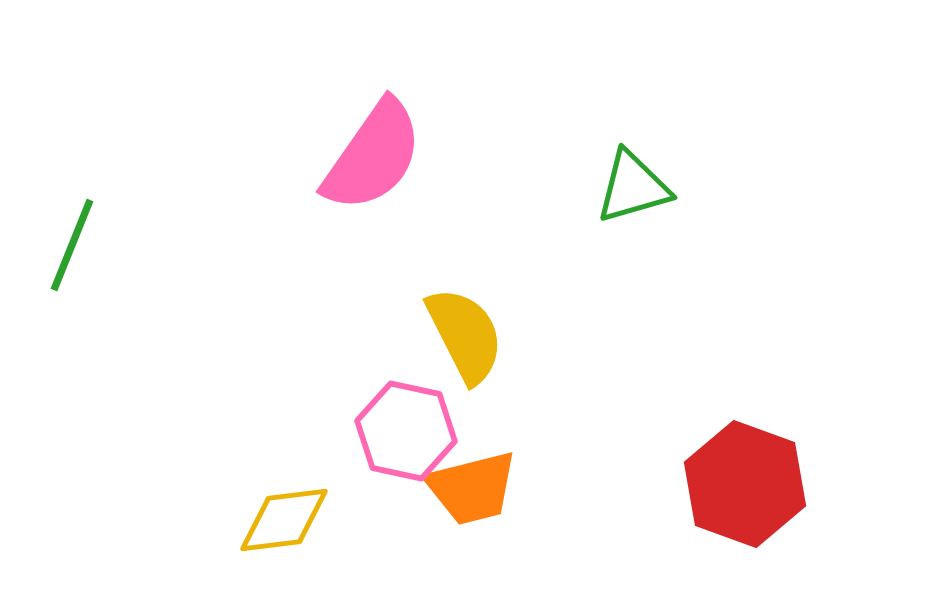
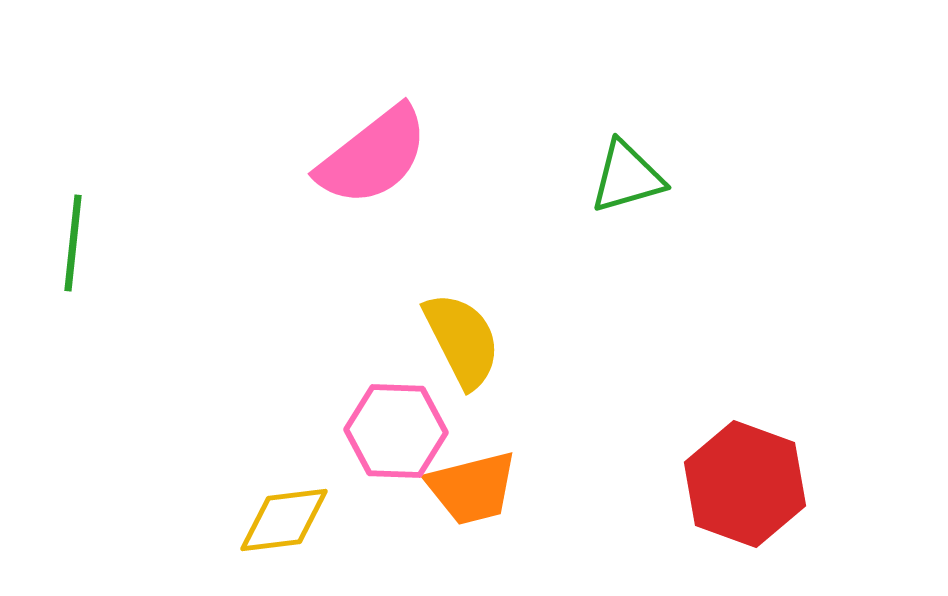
pink semicircle: rotated 17 degrees clockwise
green triangle: moved 6 px left, 10 px up
green line: moved 1 px right, 2 px up; rotated 16 degrees counterclockwise
yellow semicircle: moved 3 px left, 5 px down
pink hexagon: moved 10 px left; rotated 10 degrees counterclockwise
